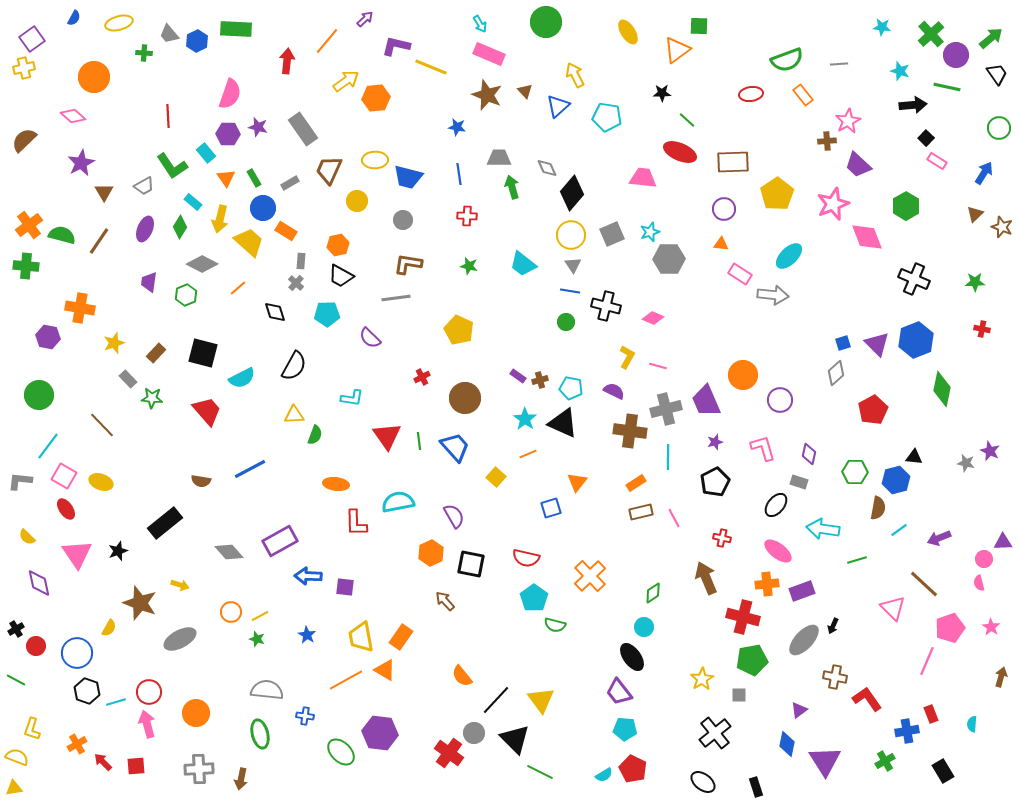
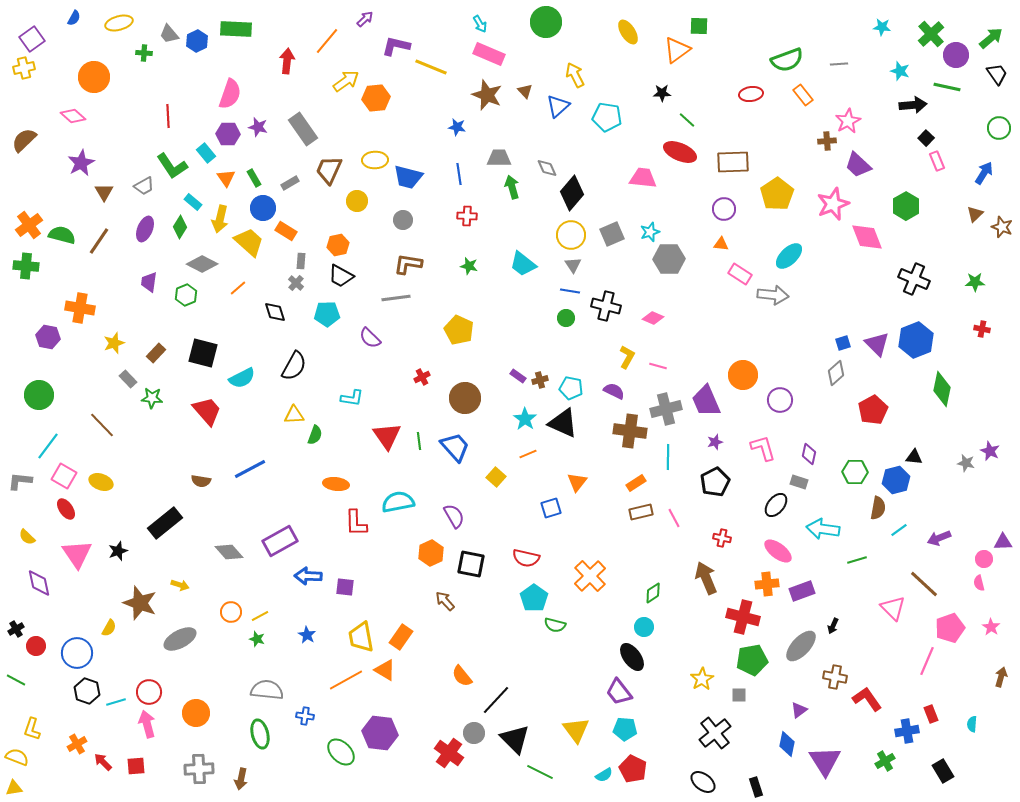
pink rectangle at (937, 161): rotated 36 degrees clockwise
green circle at (566, 322): moved 4 px up
gray ellipse at (804, 640): moved 3 px left, 6 px down
yellow triangle at (541, 700): moved 35 px right, 30 px down
